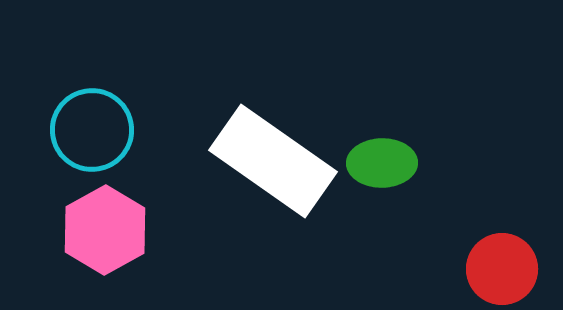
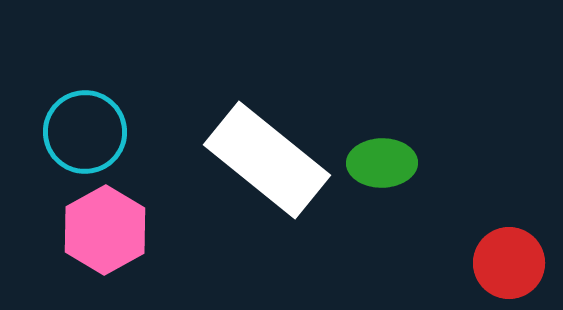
cyan circle: moved 7 px left, 2 px down
white rectangle: moved 6 px left, 1 px up; rotated 4 degrees clockwise
red circle: moved 7 px right, 6 px up
